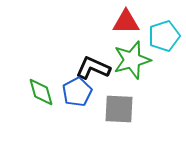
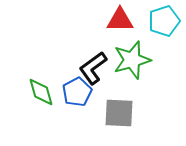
red triangle: moved 6 px left, 2 px up
cyan pentagon: moved 15 px up
black L-shape: rotated 60 degrees counterclockwise
gray square: moved 4 px down
